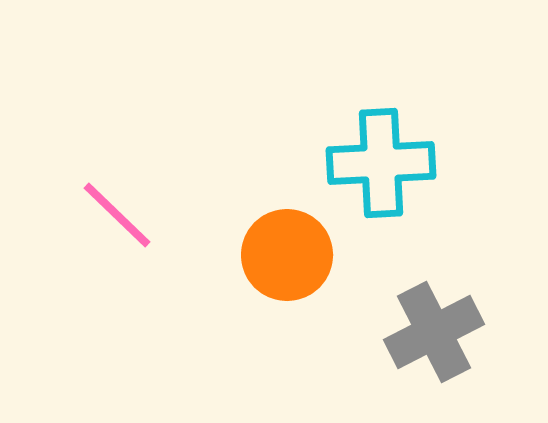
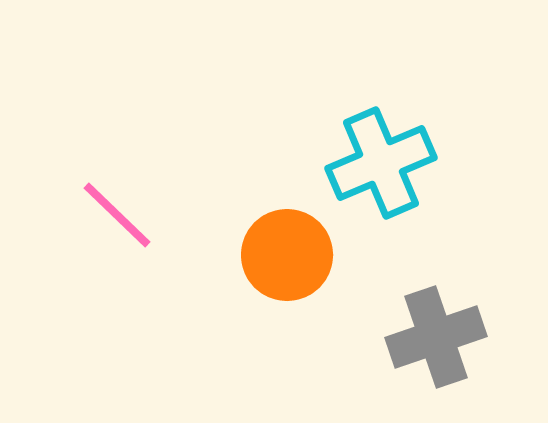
cyan cross: rotated 20 degrees counterclockwise
gray cross: moved 2 px right, 5 px down; rotated 8 degrees clockwise
